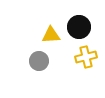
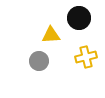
black circle: moved 9 px up
